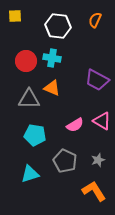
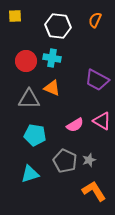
gray star: moved 9 px left
